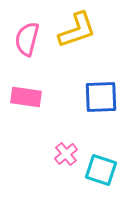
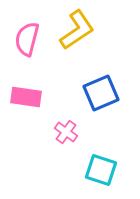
yellow L-shape: rotated 15 degrees counterclockwise
blue square: moved 4 px up; rotated 21 degrees counterclockwise
pink cross: moved 22 px up; rotated 15 degrees counterclockwise
